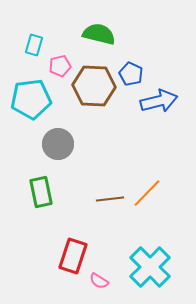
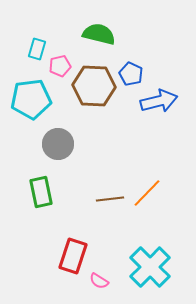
cyan rectangle: moved 3 px right, 4 px down
